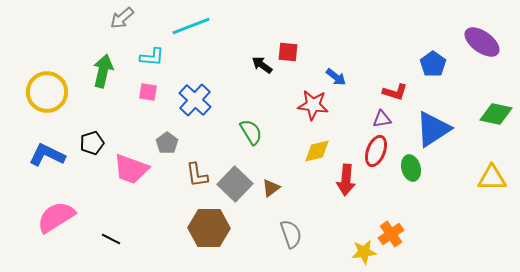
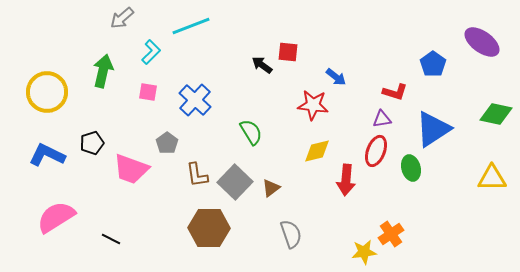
cyan L-shape: moved 1 px left, 5 px up; rotated 50 degrees counterclockwise
gray square: moved 2 px up
